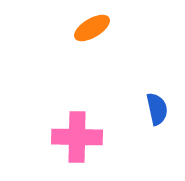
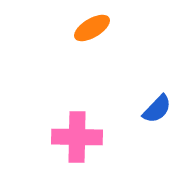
blue semicircle: rotated 56 degrees clockwise
